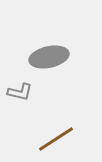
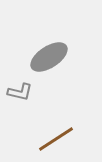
gray ellipse: rotated 21 degrees counterclockwise
